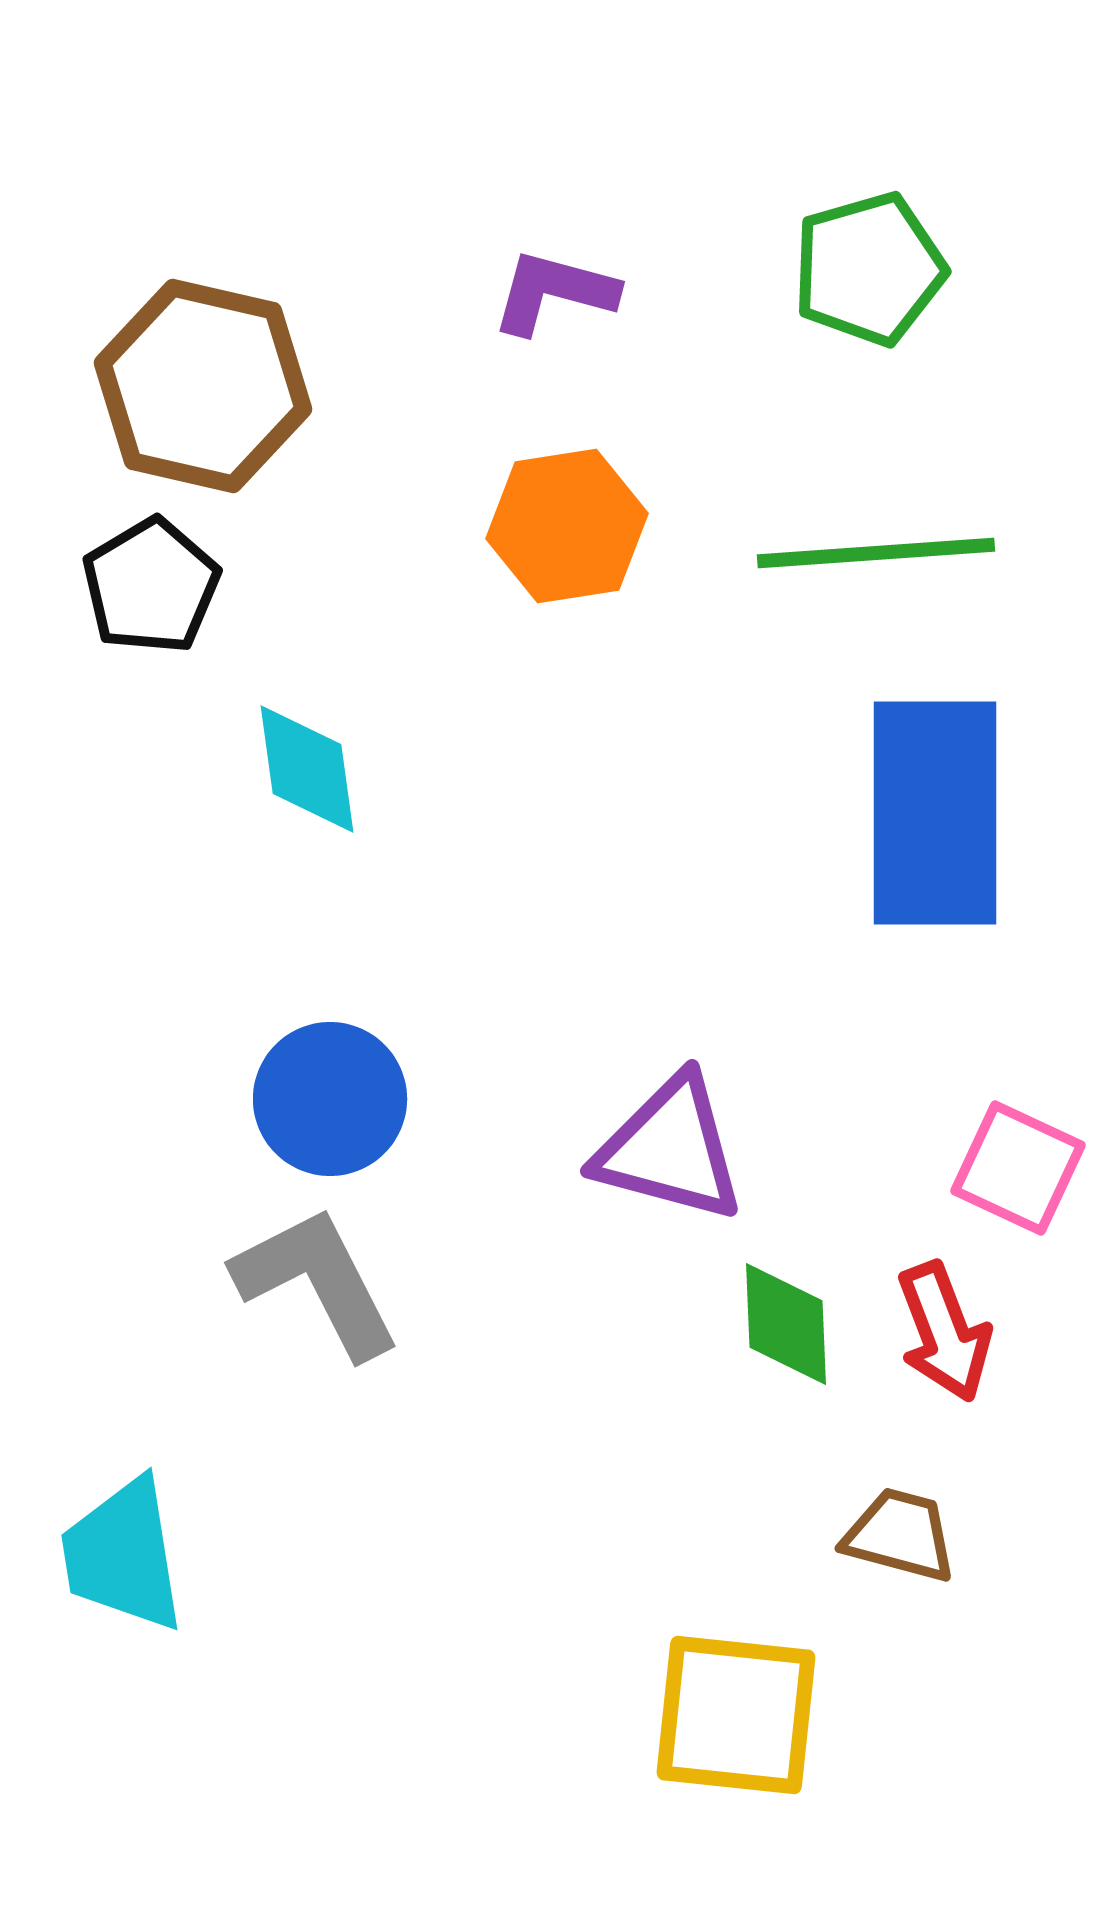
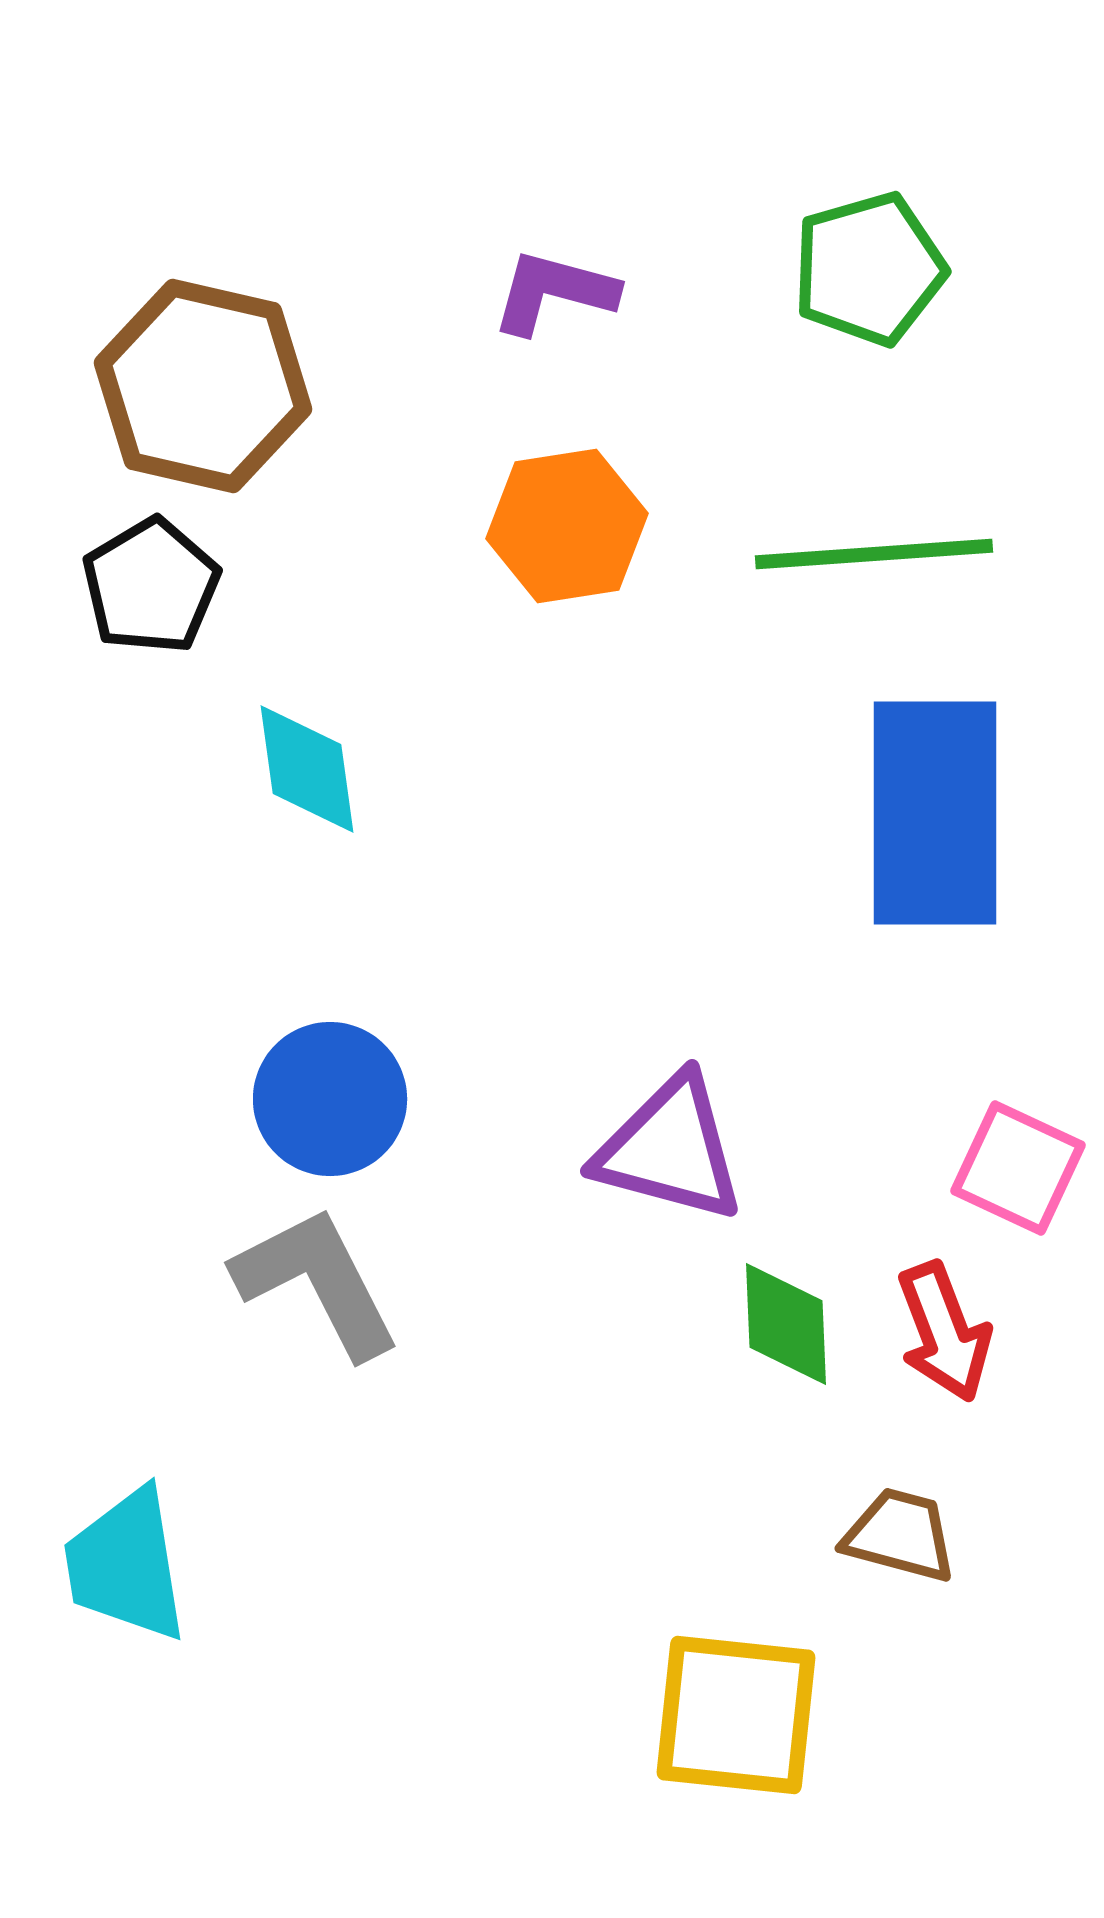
green line: moved 2 px left, 1 px down
cyan trapezoid: moved 3 px right, 10 px down
